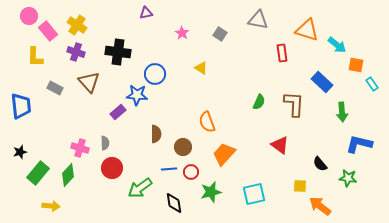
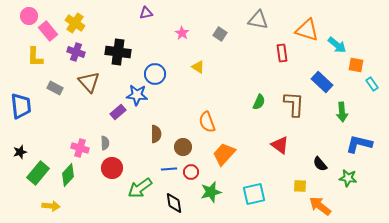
yellow cross at (77, 25): moved 2 px left, 2 px up
yellow triangle at (201, 68): moved 3 px left, 1 px up
